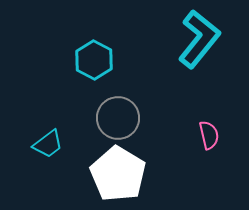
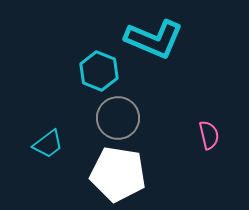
cyan L-shape: moved 45 px left; rotated 74 degrees clockwise
cyan hexagon: moved 5 px right, 11 px down; rotated 6 degrees counterclockwise
white pentagon: rotated 22 degrees counterclockwise
